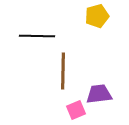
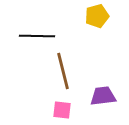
brown line: rotated 15 degrees counterclockwise
purple trapezoid: moved 4 px right, 2 px down
pink square: moved 14 px left; rotated 30 degrees clockwise
